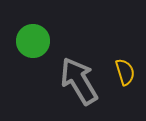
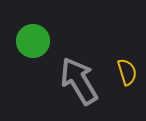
yellow semicircle: moved 2 px right
